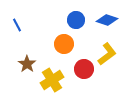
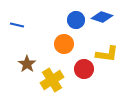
blue diamond: moved 5 px left, 3 px up
blue line: rotated 48 degrees counterclockwise
yellow L-shape: rotated 45 degrees clockwise
